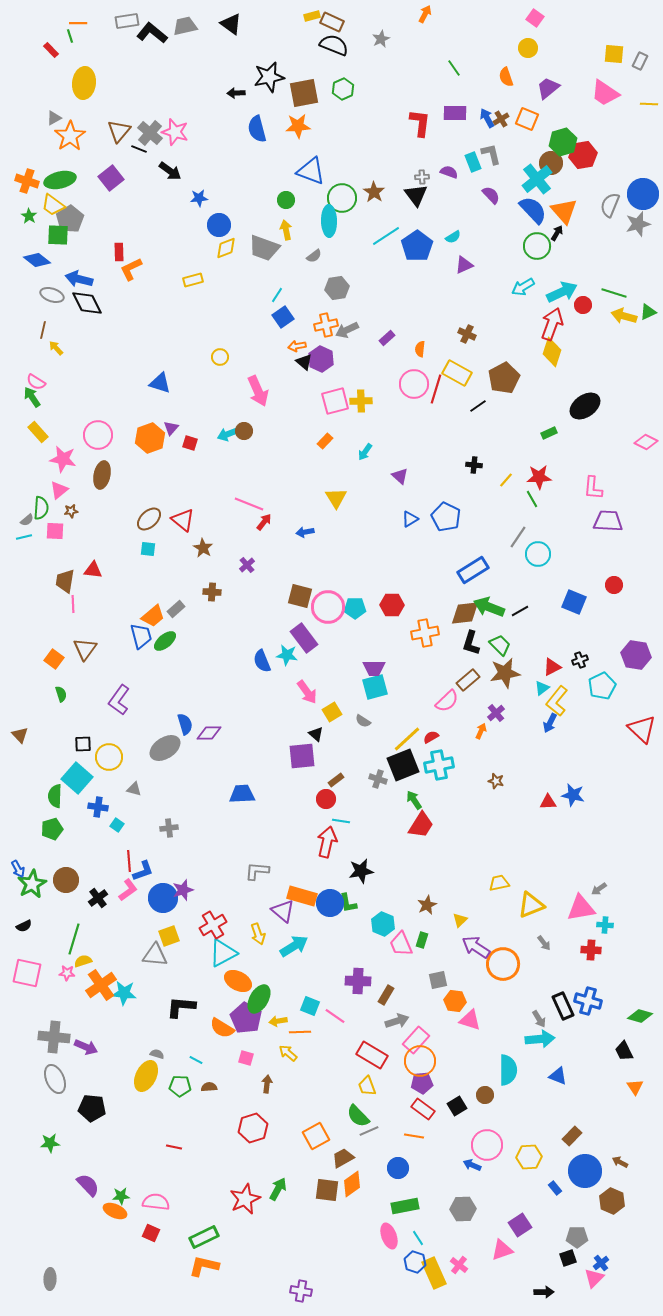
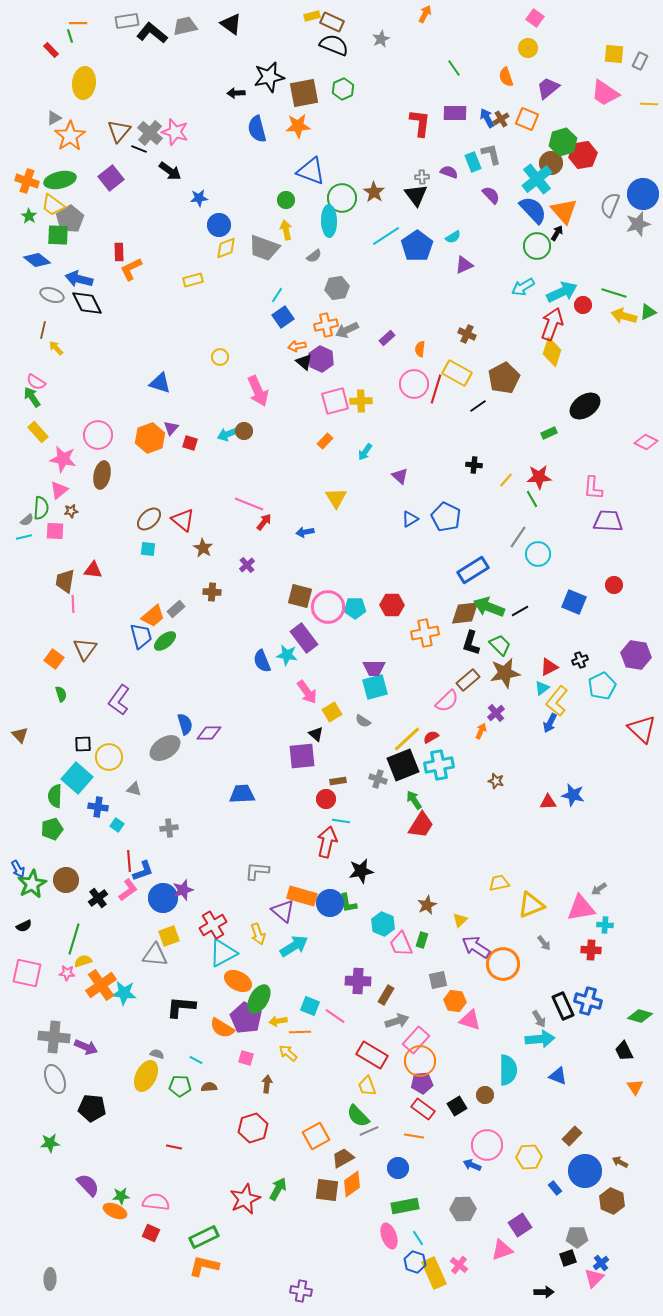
red triangle at (552, 667): moved 3 px left
brown rectangle at (336, 780): moved 2 px right, 1 px down; rotated 28 degrees clockwise
